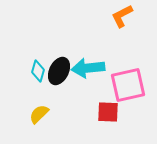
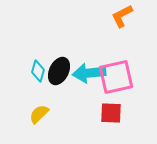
cyan arrow: moved 1 px right, 5 px down
pink square: moved 12 px left, 8 px up
red square: moved 3 px right, 1 px down
